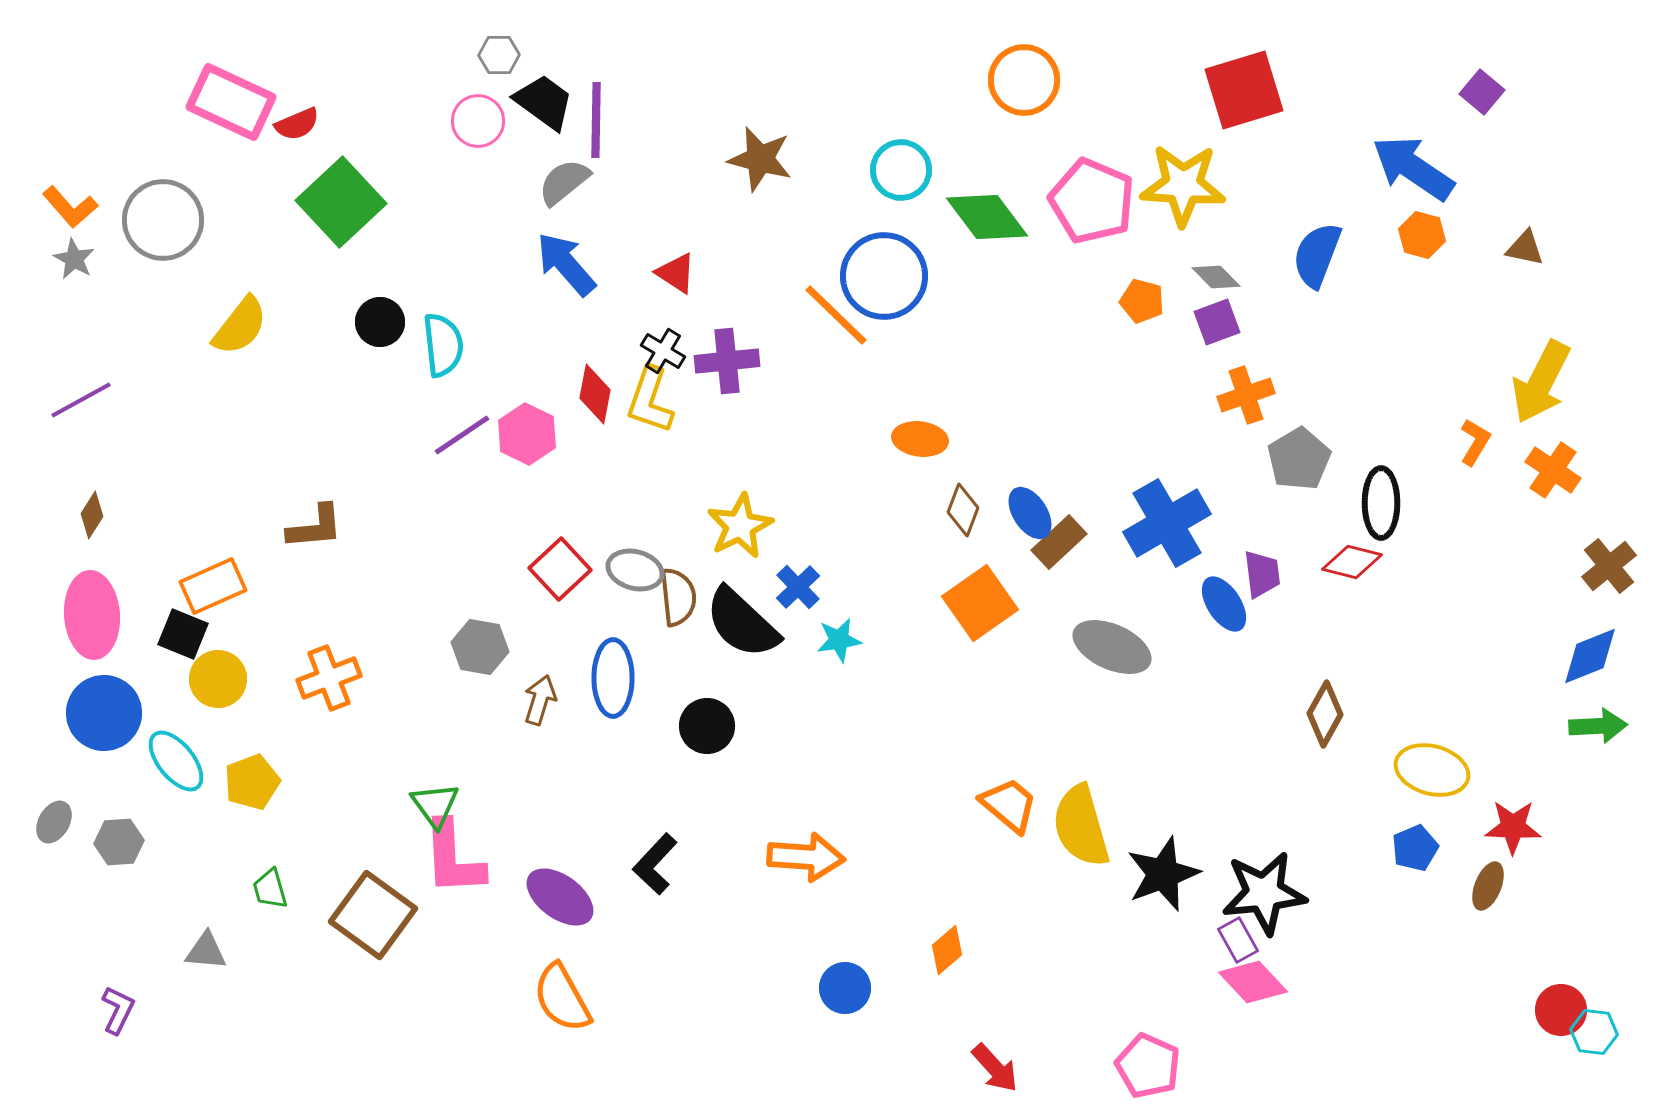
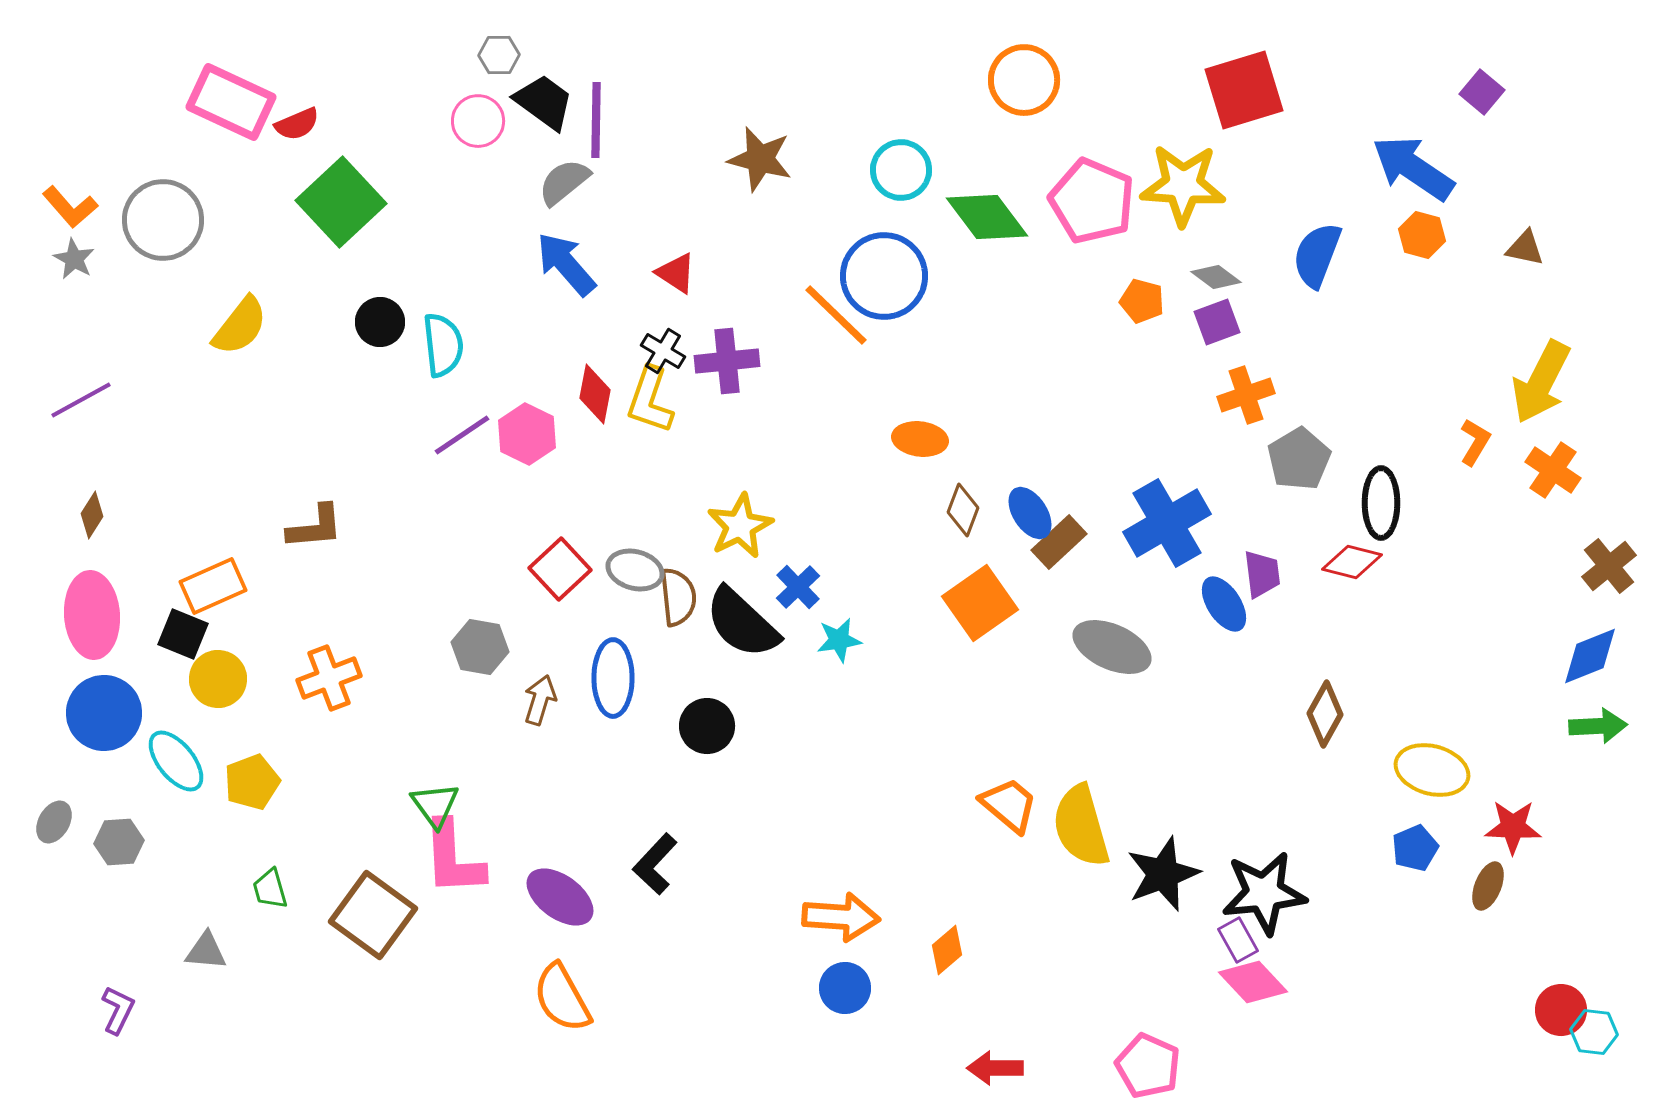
gray diamond at (1216, 277): rotated 9 degrees counterclockwise
orange arrow at (806, 857): moved 35 px right, 60 px down
red arrow at (995, 1068): rotated 132 degrees clockwise
